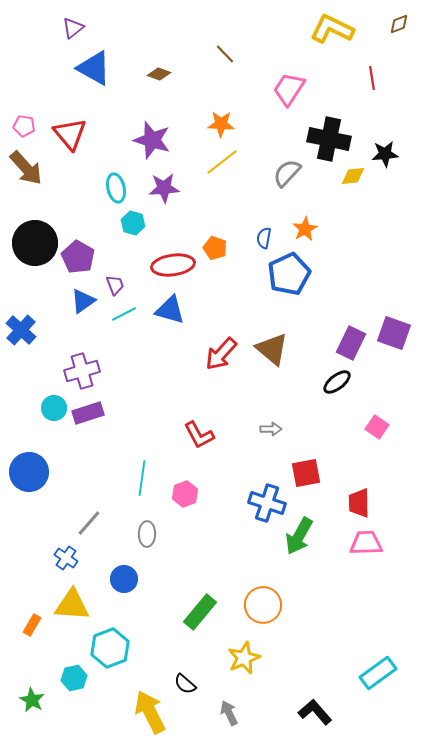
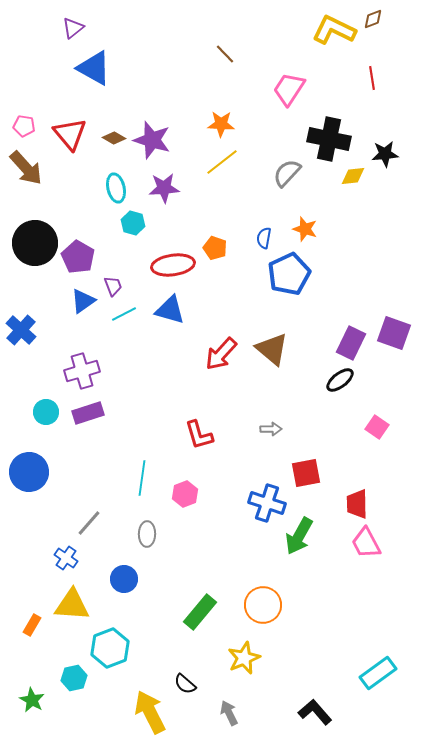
brown diamond at (399, 24): moved 26 px left, 5 px up
yellow L-shape at (332, 29): moved 2 px right, 1 px down
brown diamond at (159, 74): moved 45 px left, 64 px down; rotated 10 degrees clockwise
orange star at (305, 229): rotated 25 degrees counterclockwise
purple trapezoid at (115, 285): moved 2 px left, 1 px down
black ellipse at (337, 382): moved 3 px right, 2 px up
cyan circle at (54, 408): moved 8 px left, 4 px down
red L-shape at (199, 435): rotated 12 degrees clockwise
red trapezoid at (359, 503): moved 2 px left, 1 px down
pink trapezoid at (366, 543): rotated 116 degrees counterclockwise
